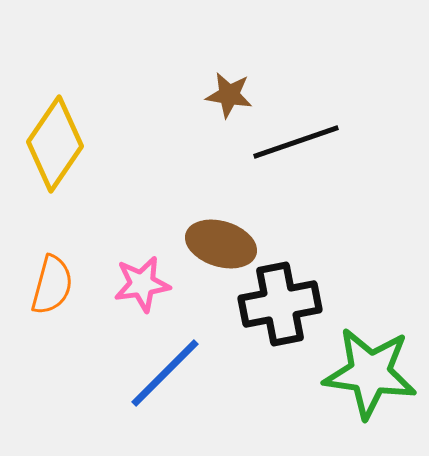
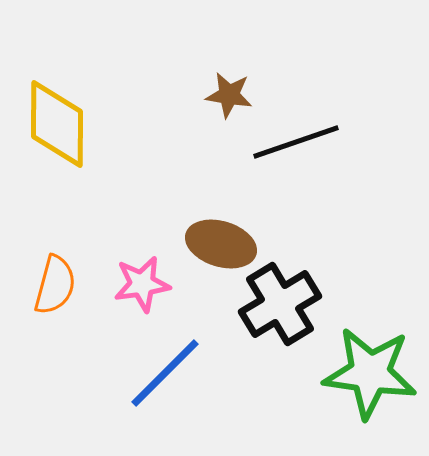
yellow diamond: moved 2 px right, 20 px up; rotated 34 degrees counterclockwise
orange semicircle: moved 3 px right
black cross: rotated 20 degrees counterclockwise
